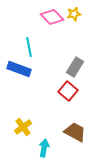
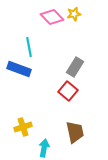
yellow cross: rotated 18 degrees clockwise
brown trapezoid: rotated 50 degrees clockwise
